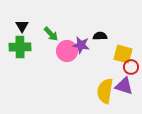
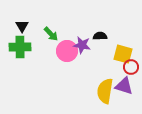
purple star: moved 1 px right
